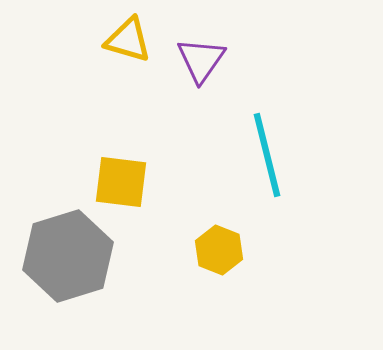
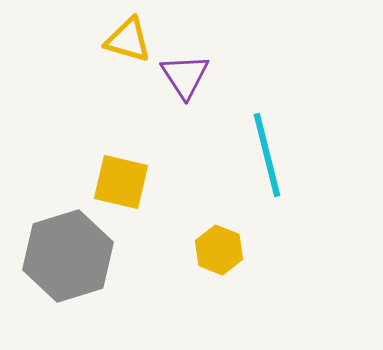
purple triangle: moved 16 px left, 16 px down; rotated 8 degrees counterclockwise
yellow square: rotated 6 degrees clockwise
